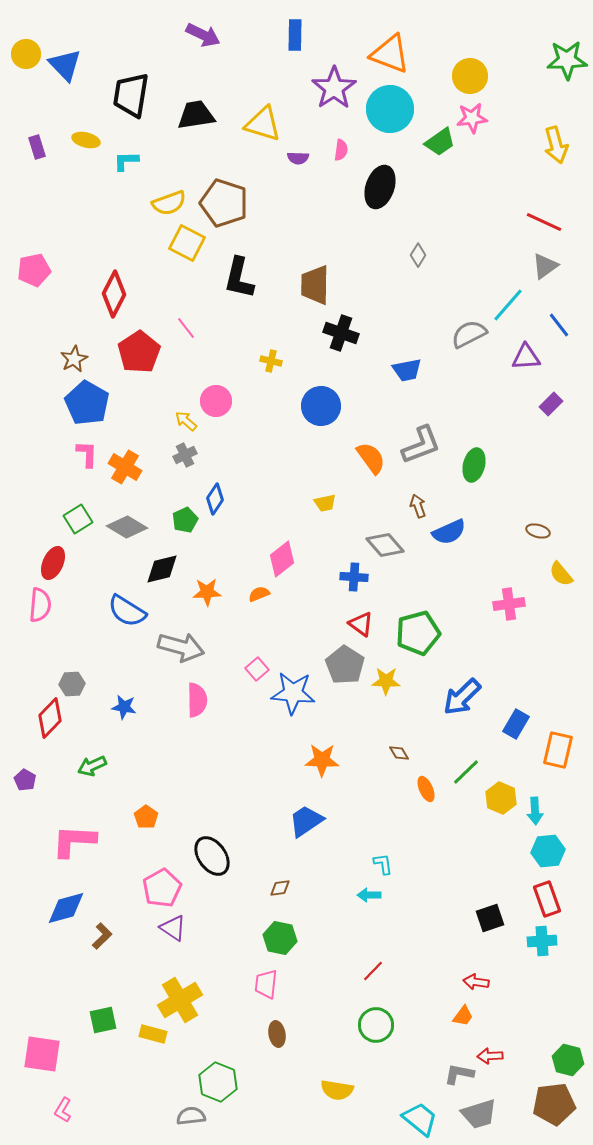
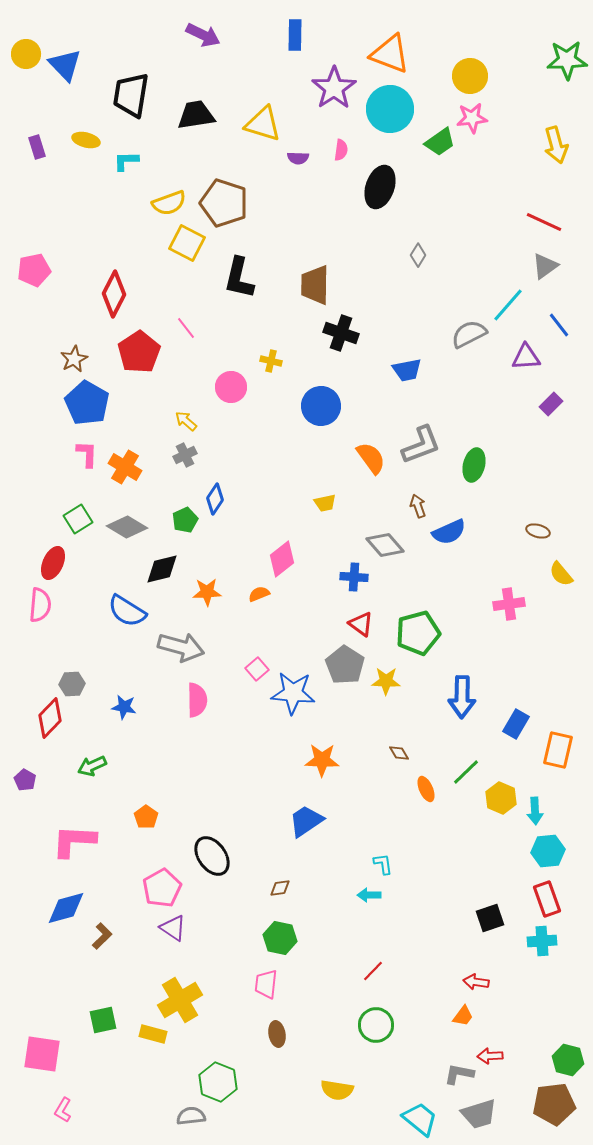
pink circle at (216, 401): moved 15 px right, 14 px up
blue arrow at (462, 697): rotated 45 degrees counterclockwise
